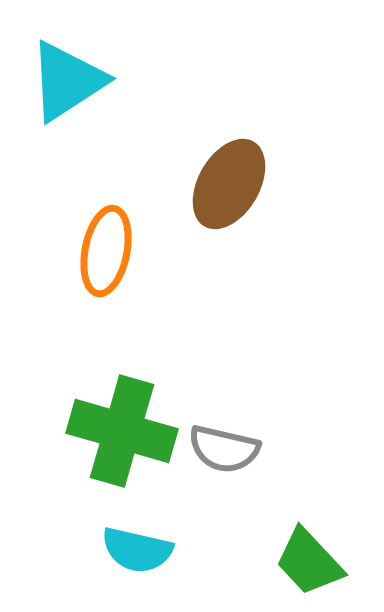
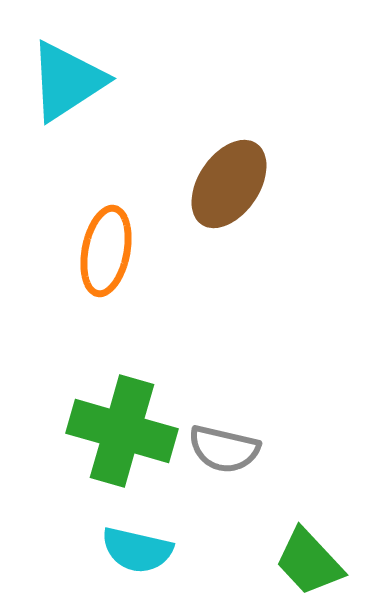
brown ellipse: rotated 4 degrees clockwise
